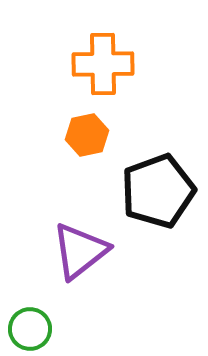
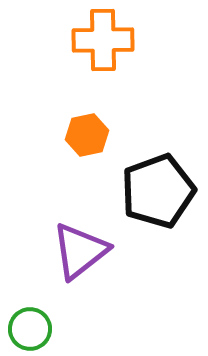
orange cross: moved 24 px up
